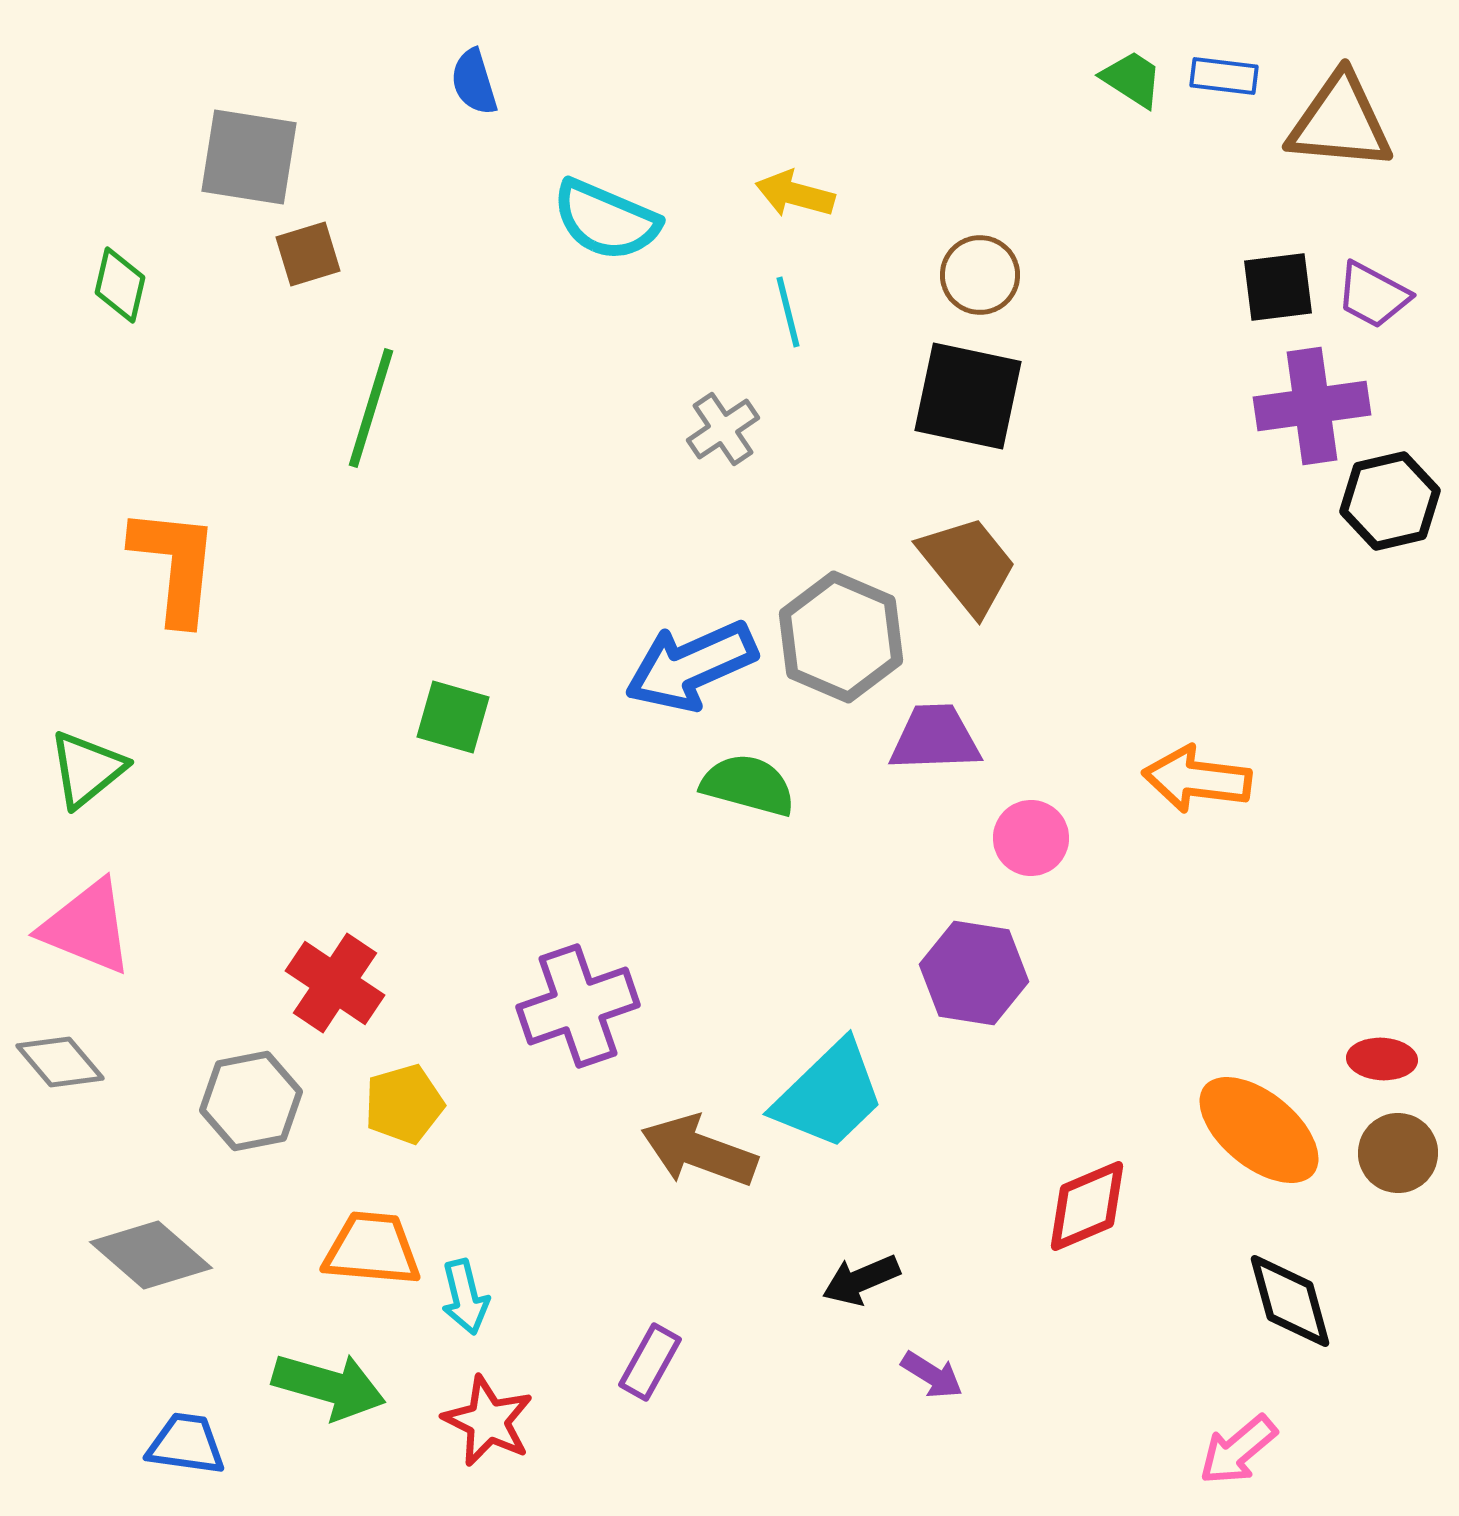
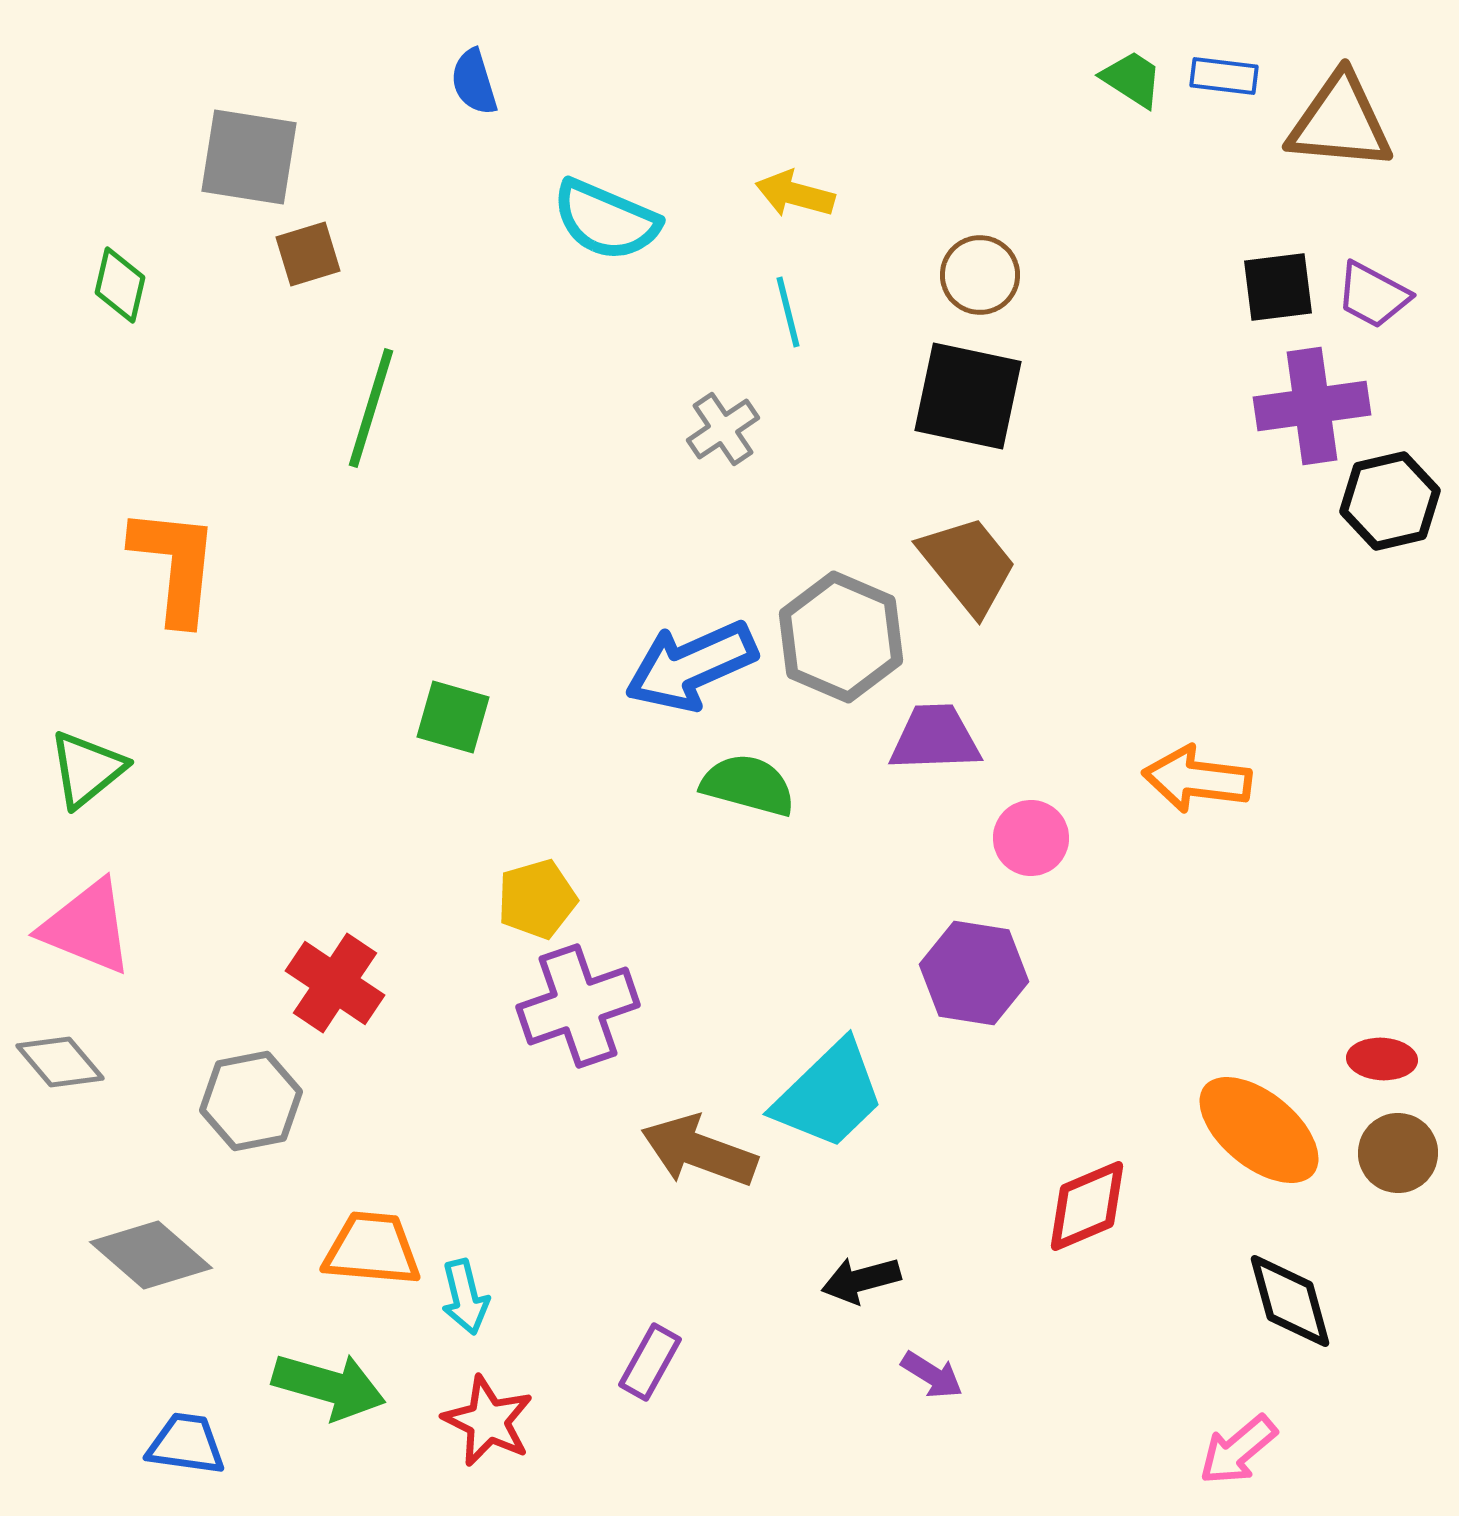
yellow pentagon at (404, 1104): moved 133 px right, 205 px up
black arrow at (861, 1280): rotated 8 degrees clockwise
